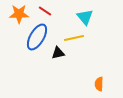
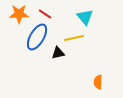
red line: moved 3 px down
orange semicircle: moved 1 px left, 2 px up
